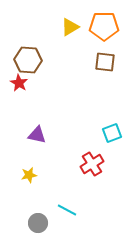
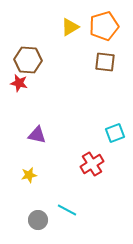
orange pentagon: rotated 16 degrees counterclockwise
red star: rotated 18 degrees counterclockwise
cyan square: moved 3 px right
gray circle: moved 3 px up
